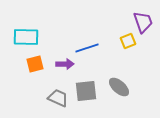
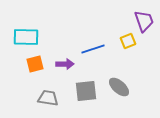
purple trapezoid: moved 1 px right, 1 px up
blue line: moved 6 px right, 1 px down
gray trapezoid: moved 10 px left; rotated 15 degrees counterclockwise
